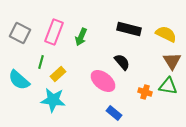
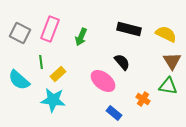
pink rectangle: moved 4 px left, 3 px up
green line: rotated 24 degrees counterclockwise
orange cross: moved 2 px left, 7 px down; rotated 16 degrees clockwise
